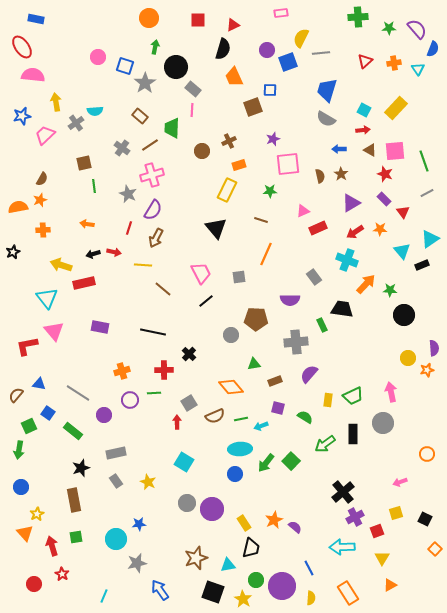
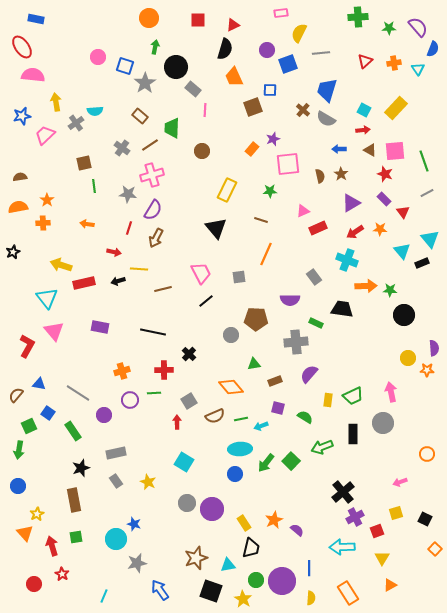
purple semicircle at (417, 29): moved 1 px right, 2 px up
yellow semicircle at (301, 38): moved 2 px left, 5 px up
black semicircle at (223, 49): moved 2 px right
blue square at (288, 62): moved 2 px down
pink line at (192, 110): moved 13 px right
brown cross at (229, 141): moved 74 px right, 31 px up; rotated 24 degrees counterclockwise
orange rectangle at (239, 165): moved 13 px right, 16 px up; rotated 32 degrees counterclockwise
brown semicircle at (42, 179): moved 22 px left, 2 px up; rotated 128 degrees counterclockwise
gray star at (128, 194): rotated 18 degrees counterclockwise
orange star at (40, 200): moved 7 px right; rotated 16 degrees counterclockwise
orange cross at (43, 230): moved 7 px up
cyan triangle at (430, 239): rotated 36 degrees counterclockwise
black arrow at (93, 254): moved 25 px right, 27 px down
yellow line at (143, 265): moved 4 px left, 4 px down
black rectangle at (422, 265): moved 2 px up
orange arrow at (366, 284): moved 2 px down; rotated 45 degrees clockwise
brown line at (163, 289): rotated 54 degrees counterclockwise
green rectangle at (322, 325): moved 6 px left, 2 px up; rotated 40 degrees counterclockwise
red L-shape at (27, 346): rotated 130 degrees clockwise
orange star at (427, 370): rotated 16 degrees clockwise
gray square at (189, 403): moved 2 px up
green rectangle at (73, 431): rotated 18 degrees clockwise
green arrow at (325, 444): moved 3 px left, 3 px down; rotated 15 degrees clockwise
blue circle at (21, 487): moved 3 px left, 1 px up
blue star at (139, 524): moved 5 px left; rotated 24 degrees clockwise
purple semicircle at (295, 527): moved 2 px right, 3 px down
blue line at (309, 568): rotated 28 degrees clockwise
purple circle at (282, 586): moved 5 px up
black square at (213, 592): moved 2 px left, 1 px up
